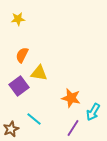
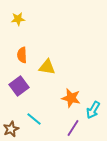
orange semicircle: rotated 28 degrees counterclockwise
yellow triangle: moved 8 px right, 6 px up
cyan arrow: moved 2 px up
